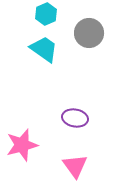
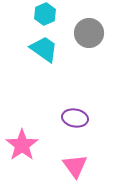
cyan hexagon: moved 1 px left
pink star: rotated 20 degrees counterclockwise
